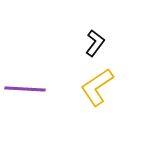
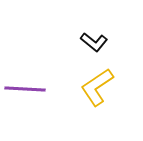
black L-shape: moved 1 px left, 1 px up; rotated 92 degrees clockwise
